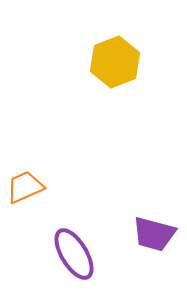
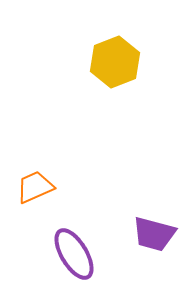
orange trapezoid: moved 10 px right
